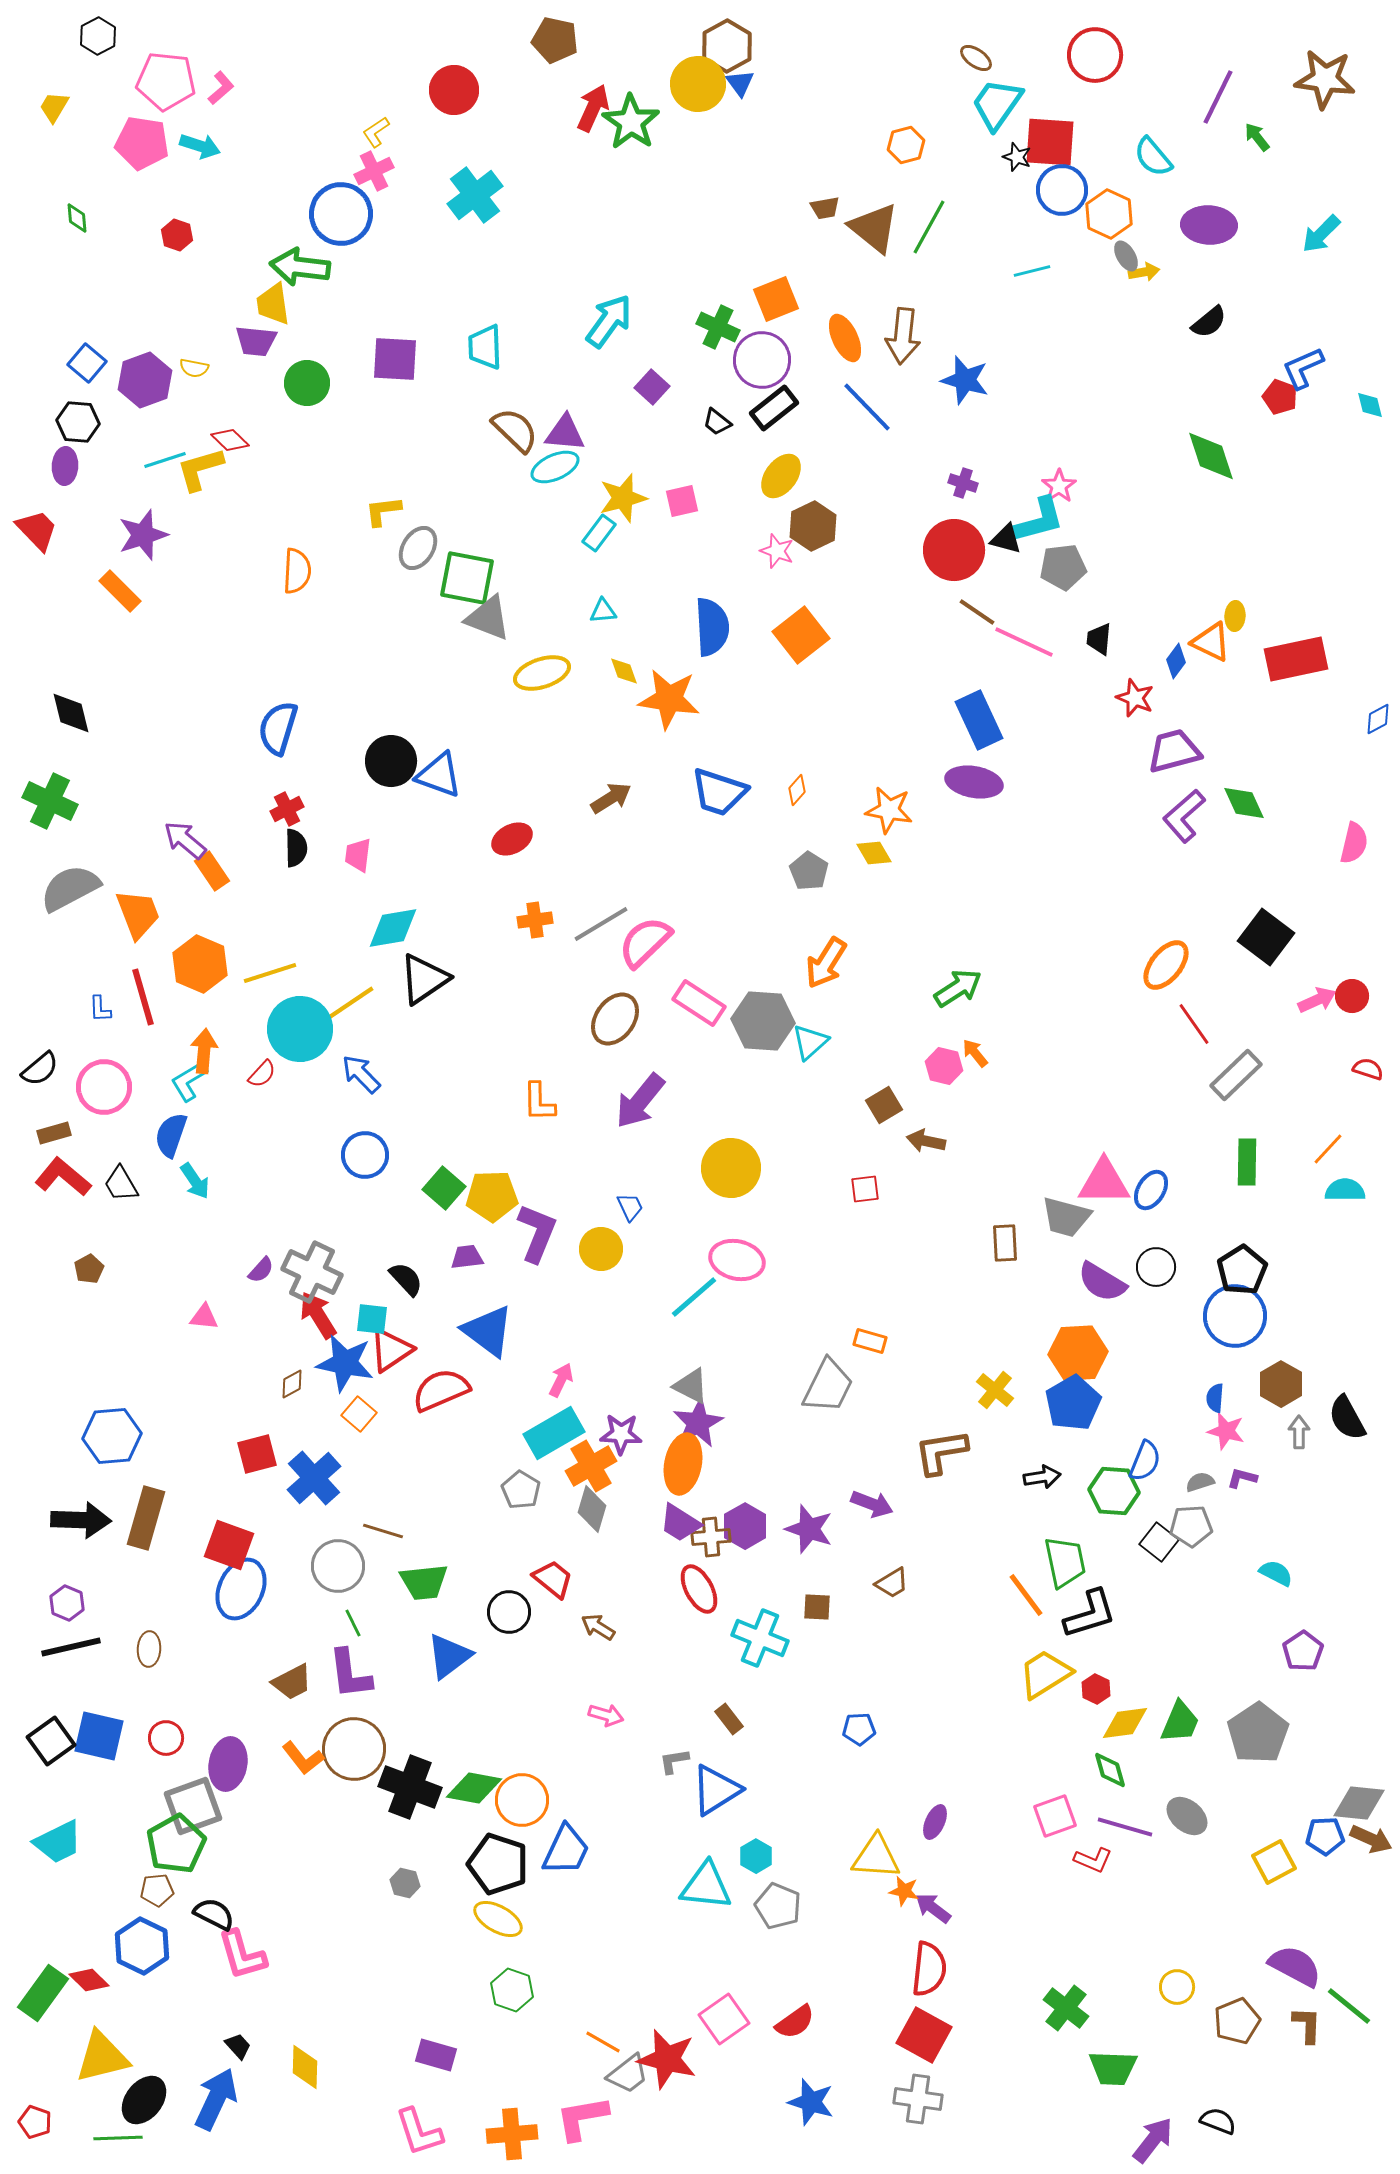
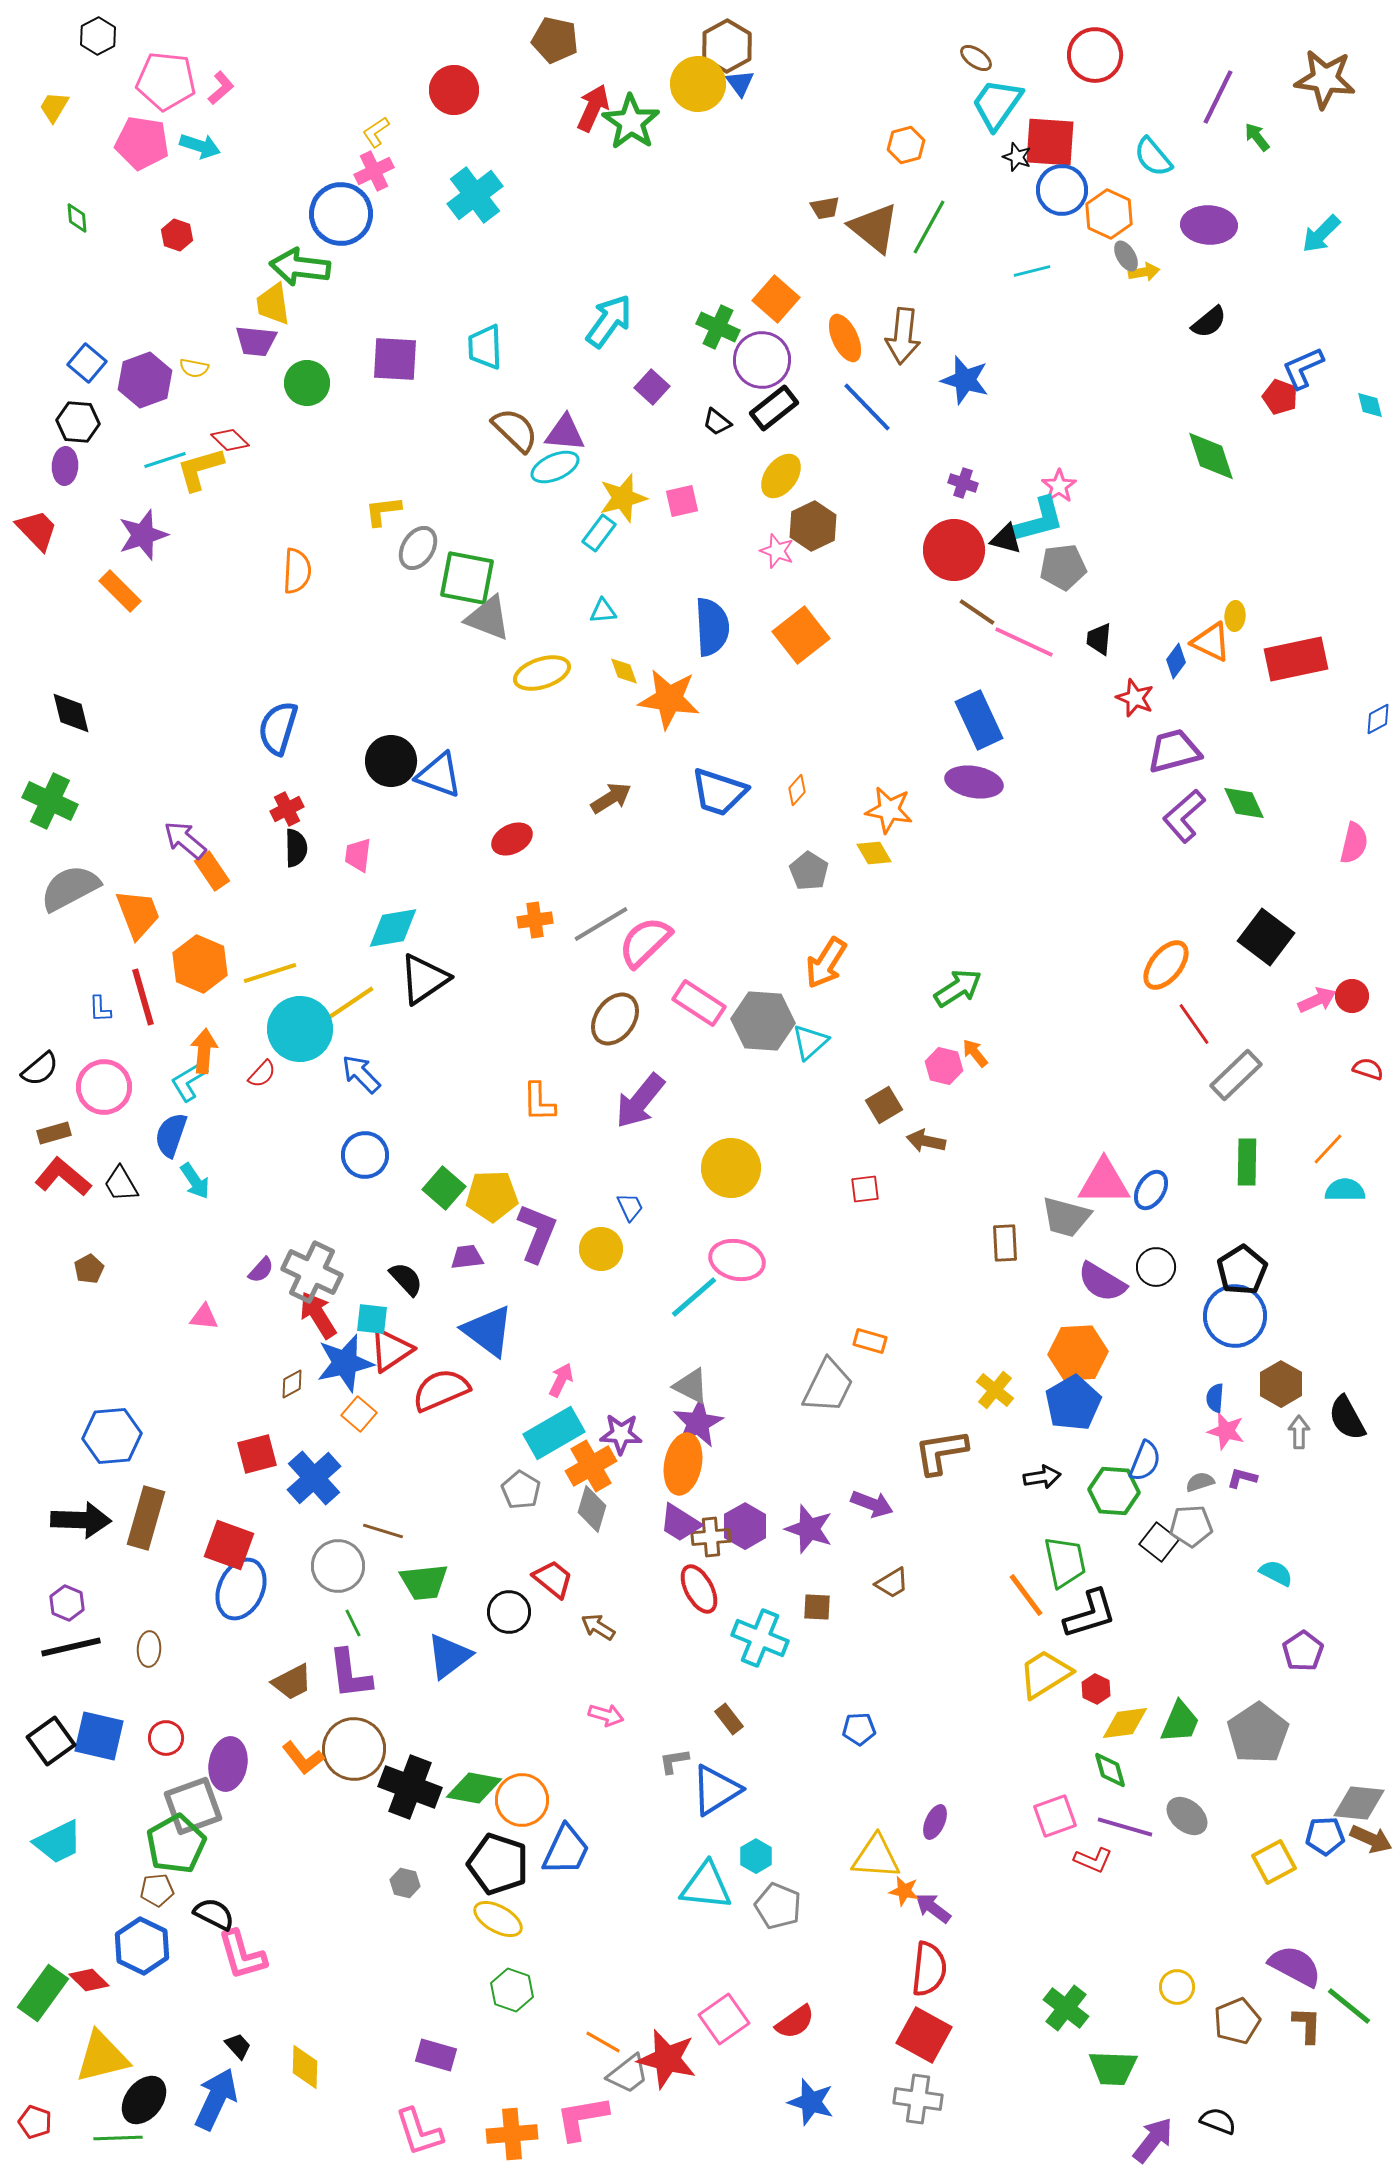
orange square at (776, 299): rotated 27 degrees counterclockwise
blue star at (345, 1363): rotated 24 degrees counterclockwise
